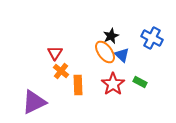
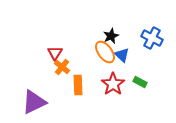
orange cross: moved 1 px right, 4 px up
